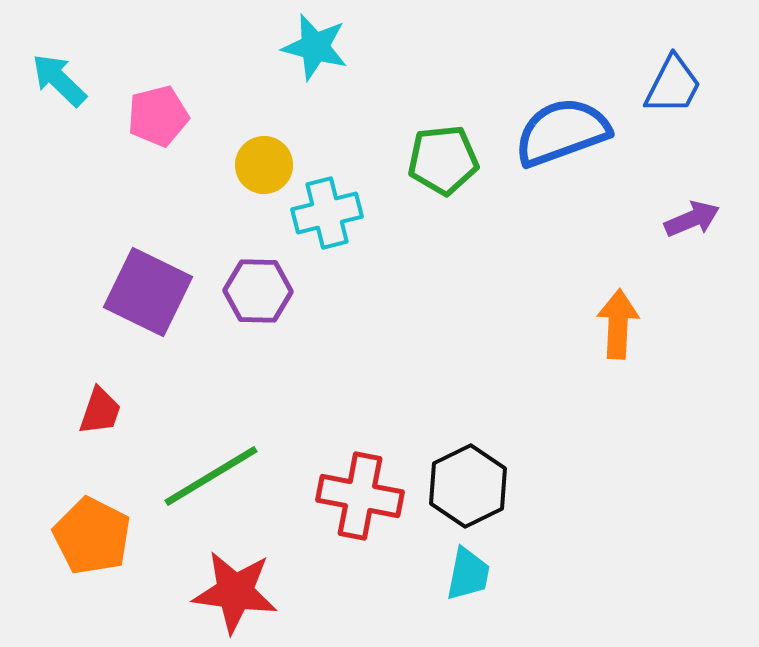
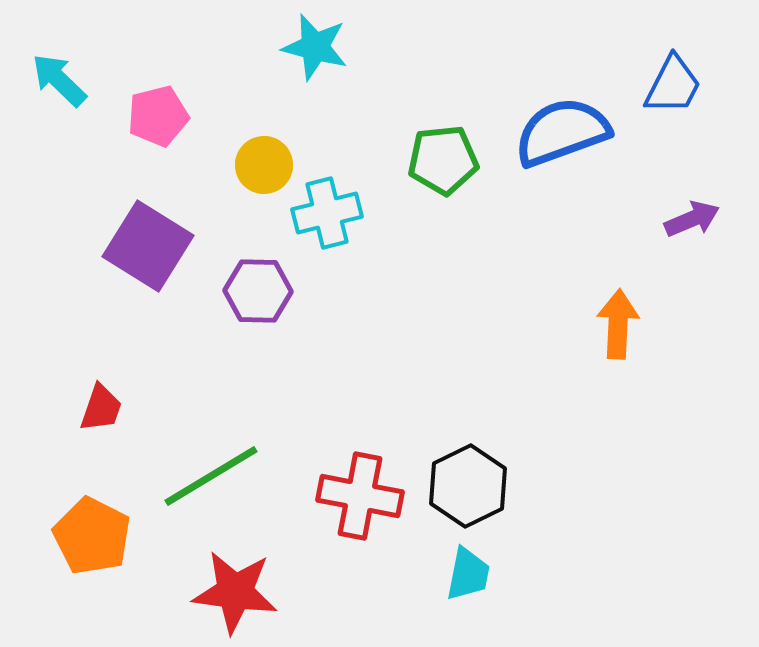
purple square: moved 46 px up; rotated 6 degrees clockwise
red trapezoid: moved 1 px right, 3 px up
